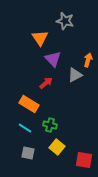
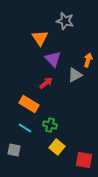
gray square: moved 14 px left, 3 px up
